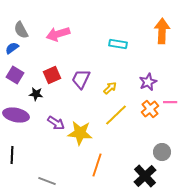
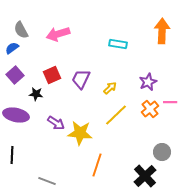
purple square: rotated 18 degrees clockwise
